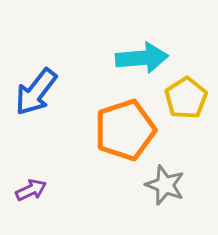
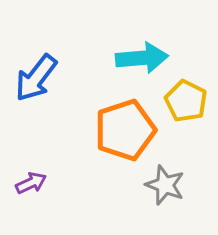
blue arrow: moved 14 px up
yellow pentagon: moved 3 px down; rotated 12 degrees counterclockwise
purple arrow: moved 7 px up
